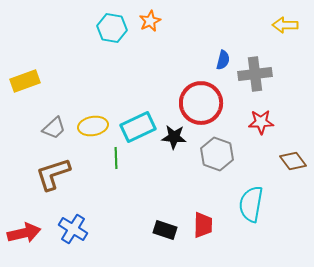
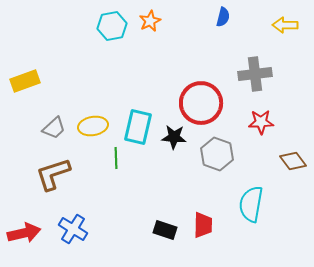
cyan hexagon: moved 2 px up; rotated 20 degrees counterclockwise
blue semicircle: moved 43 px up
cyan rectangle: rotated 52 degrees counterclockwise
